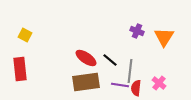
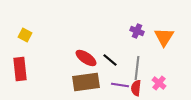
gray line: moved 7 px right, 3 px up
